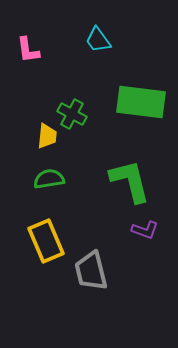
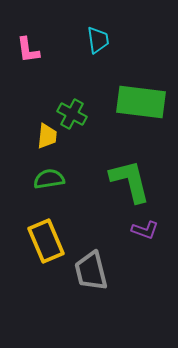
cyan trapezoid: rotated 152 degrees counterclockwise
